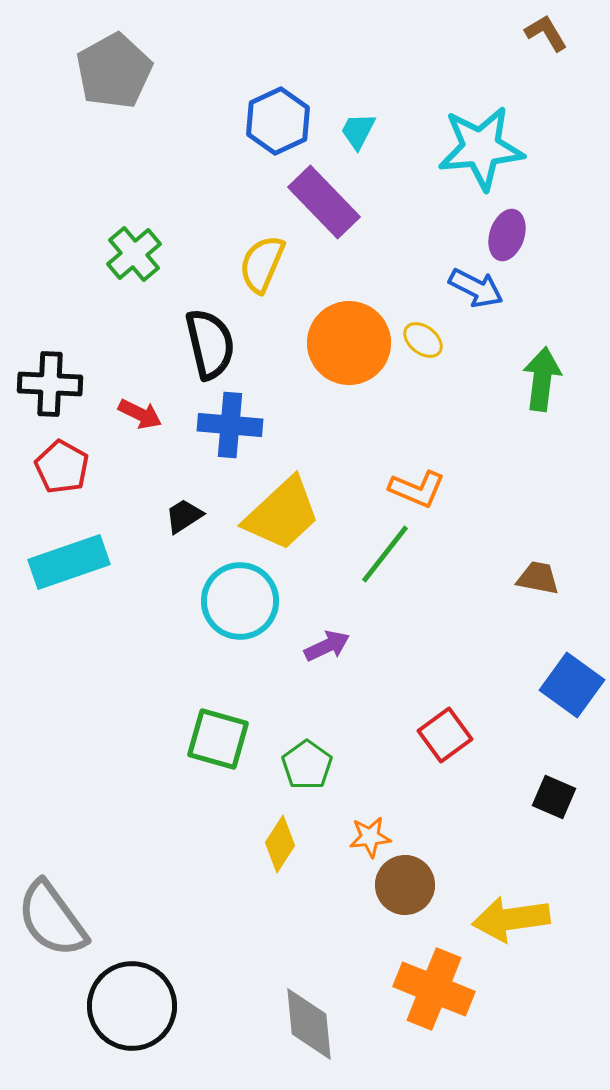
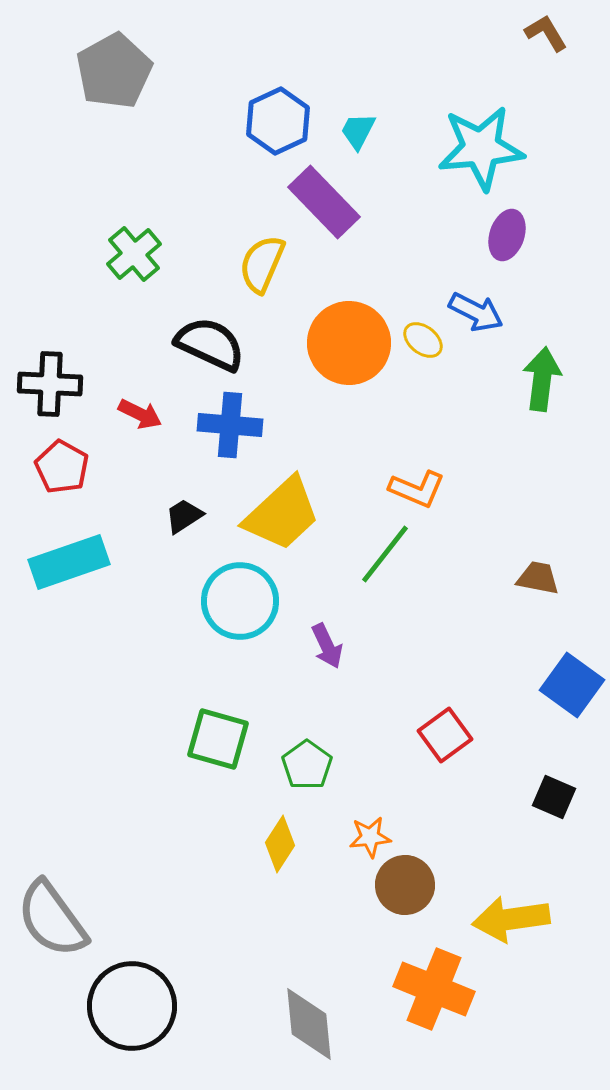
blue arrow: moved 24 px down
black semicircle: rotated 52 degrees counterclockwise
purple arrow: rotated 90 degrees clockwise
